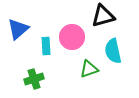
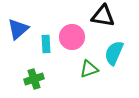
black triangle: rotated 25 degrees clockwise
cyan rectangle: moved 2 px up
cyan semicircle: moved 1 px right, 2 px down; rotated 35 degrees clockwise
